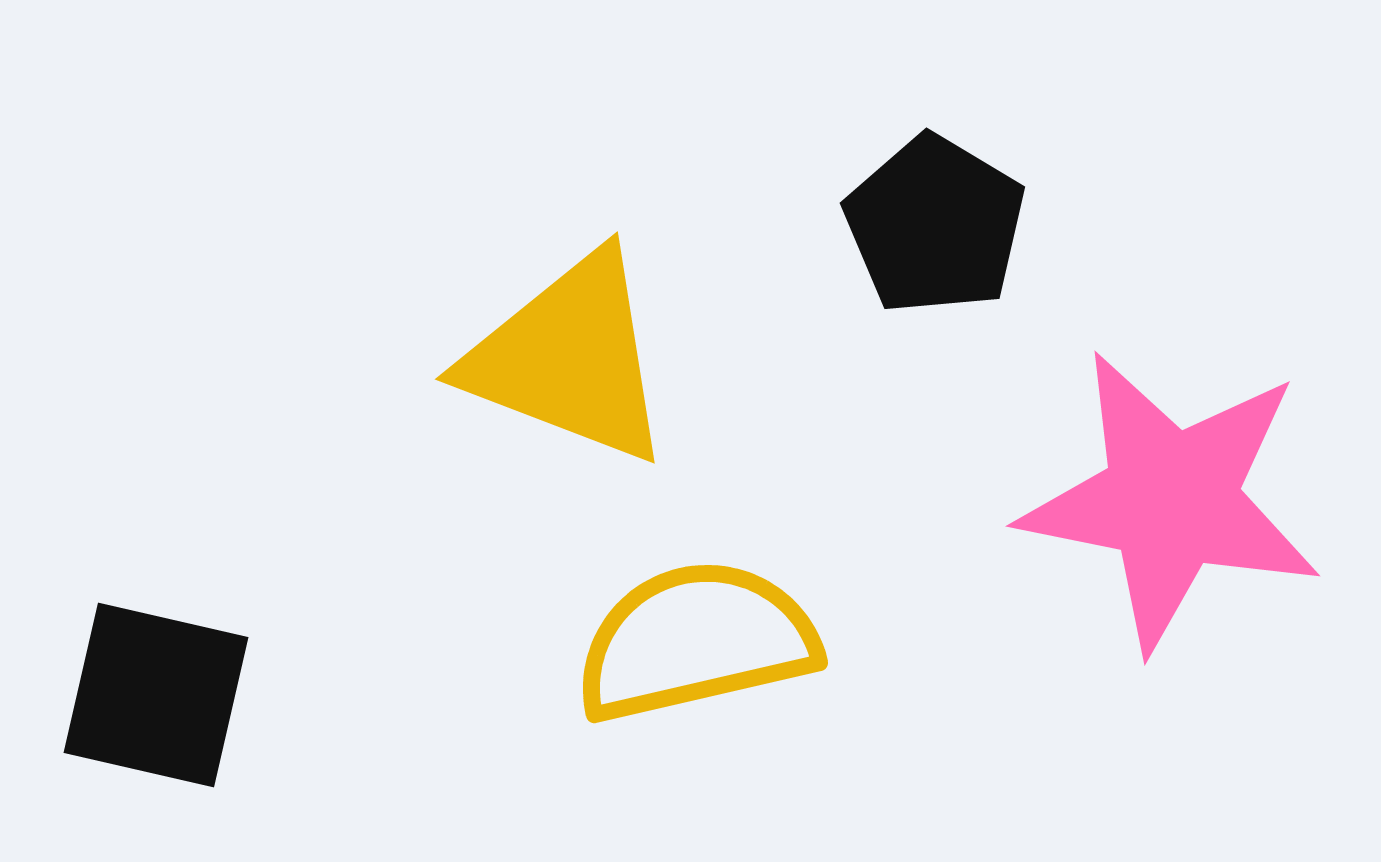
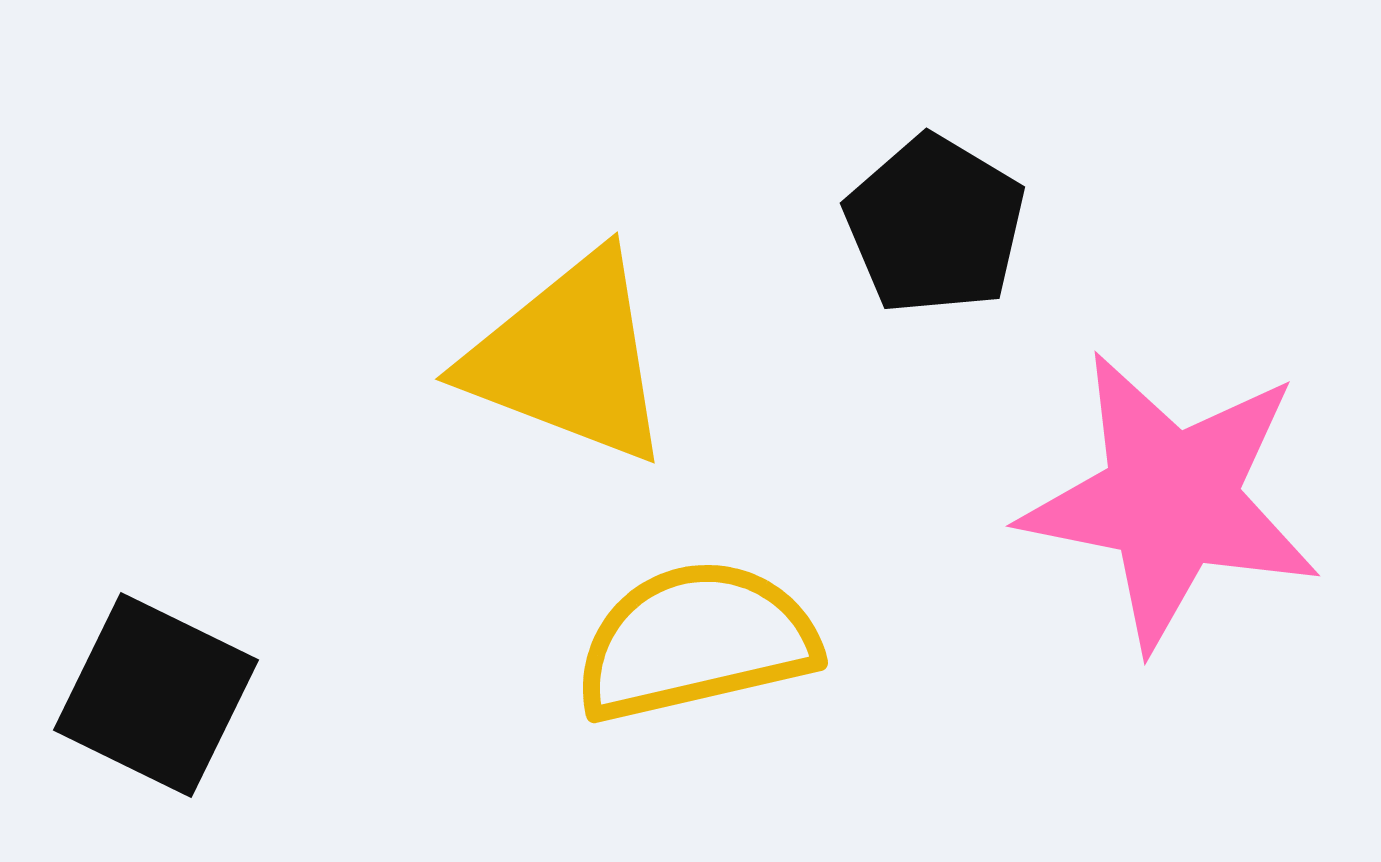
black square: rotated 13 degrees clockwise
